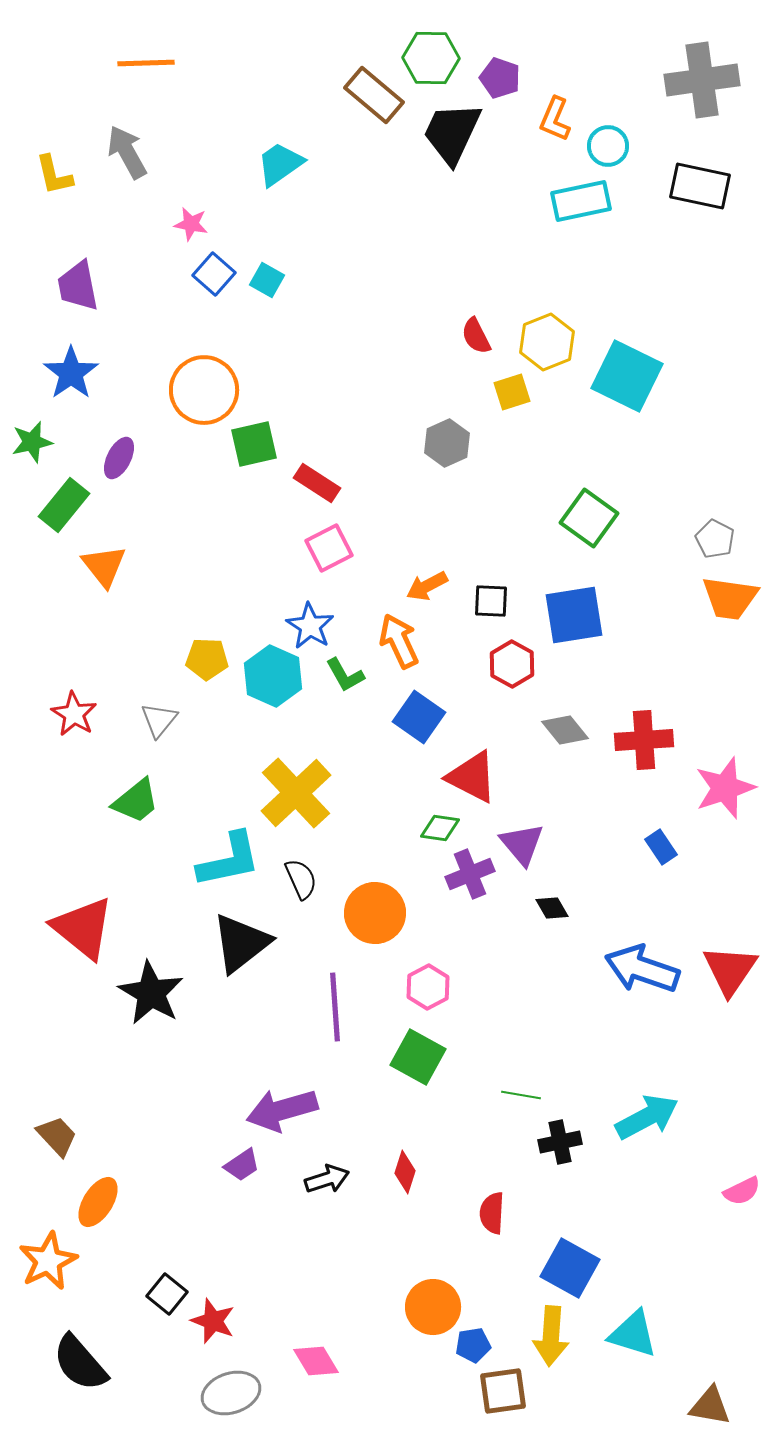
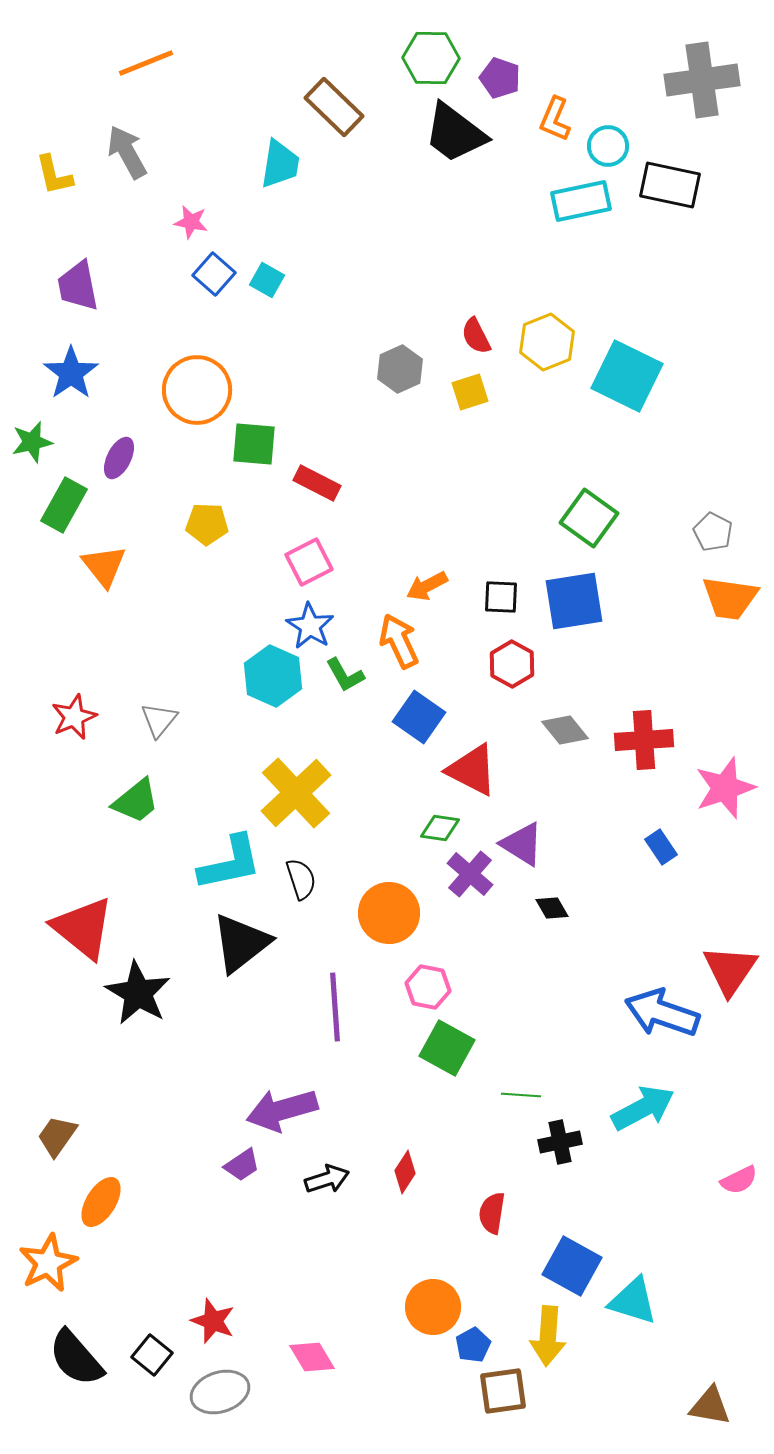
orange line at (146, 63): rotated 20 degrees counterclockwise
brown rectangle at (374, 95): moved 40 px left, 12 px down; rotated 4 degrees clockwise
black trapezoid at (452, 133): moved 3 px right; rotated 78 degrees counterclockwise
cyan trapezoid at (280, 164): rotated 134 degrees clockwise
black rectangle at (700, 186): moved 30 px left, 1 px up
pink star at (191, 224): moved 2 px up
orange circle at (204, 390): moved 7 px left
yellow square at (512, 392): moved 42 px left
gray hexagon at (447, 443): moved 47 px left, 74 px up
green square at (254, 444): rotated 18 degrees clockwise
red rectangle at (317, 483): rotated 6 degrees counterclockwise
green rectangle at (64, 505): rotated 10 degrees counterclockwise
gray pentagon at (715, 539): moved 2 px left, 7 px up
pink square at (329, 548): moved 20 px left, 14 px down
black square at (491, 601): moved 10 px right, 4 px up
blue square at (574, 615): moved 14 px up
yellow pentagon at (207, 659): moved 135 px up
red star at (74, 714): moved 3 px down; rotated 18 degrees clockwise
red triangle at (472, 777): moved 7 px up
purple triangle at (522, 844): rotated 18 degrees counterclockwise
cyan L-shape at (229, 860): moved 1 px right, 3 px down
purple cross at (470, 874): rotated 27 degrees counterclockwise
black semicircle at (301, 879): rotated 6 degrees clockwise
orange circle at (375, 913): moved 14 px right
blue arrow at (642, 969): moved 20 px right, 44 px down
pink hexagon at (428, 987): rotated 21 degrees counterclockwise
black star at (151, 993): moved 13 px left
green square at (418, 1057): moved 29 px right, 9 px up
green line at (521, 1095): rotated 6 degrees counterclockwise
cyan arrow at (647, 1117): moved 4 px left, 9 px up
brown trapezoid at (57, 1136): rotated 102 degrees counterclockwise
red diamond at (405, 1172): rotated 15 degrees clockwise
pink semicircle at (742, 1191): moved 3 px left, 11 px up
orange ellipse at (98, 1202): moved 3 px right
red semicircle at (492, 1213): rotated 6 degrees clockwise
orange star at (48, 1261): moved 2 px down
blue square at (570, 1268): moved 2 px right, 2 px up
black square at (167, 1294): moved 15 px left, 61 px down
cyan triangle at (633, 1334): moved 33 px up
yellow arrow at (551, 1336): moved 3 px left
blue pentagon at (473, 1345): rotated 20 degrees counterclockwise
pink diamond at (316, 1361): moved 4 px left, 4 px up
black semicircle at (80, 1363): moved 4 px left, 5 px up
gray ellipse at (231, 1393): moved 11 px left, 1 px up
